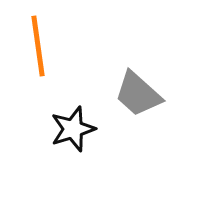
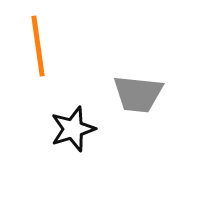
gray trapezoid: rotated 36 degrees counterclockwise
